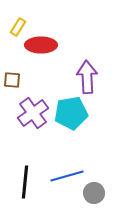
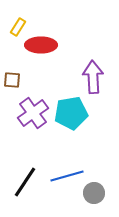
purple arrow: moved 6 px right
black line: rotated 28 degrees clockwise
